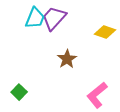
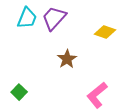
cyan trapezoid: moved 8 px left
